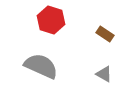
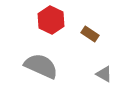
red hexagon: rotated 8 degrees clockwise
brown rectangle: moved 15 px left
